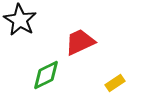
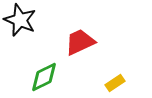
black star: rotated 8 degrees counterclockwise
green diamond: moved 2 px left, 2 px down
